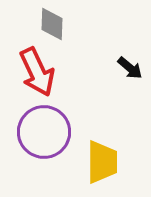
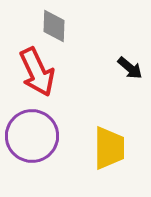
gray diamond: moved 2 px right, 2 px down
purple circle: moved 12 px left, 4 px down
yellow trapezoid: moved 7 px right, 14 px up
